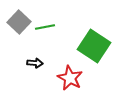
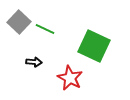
green line: moved 2 px down; rotated 36 degrees clockwise
green square: rotated 8 degrees counterclockwise
black arrow: moved 1 px left, 1 px up
